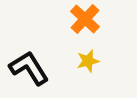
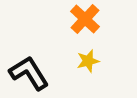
black L-shape: moved 5 px down
